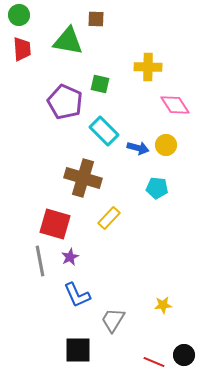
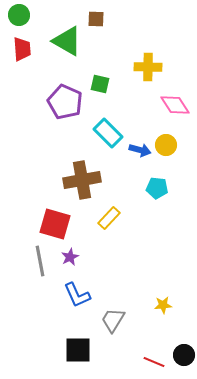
green triangle: moved 1 px left; rotated 20 degrees clockwise
cyan rectangle: moved 4 px right, 2 px down
blue arrow: moved 2 px right, 2 px down
brown cross: moved 1 px left, 2 px down; rotated 27 degrees counterclockwise
